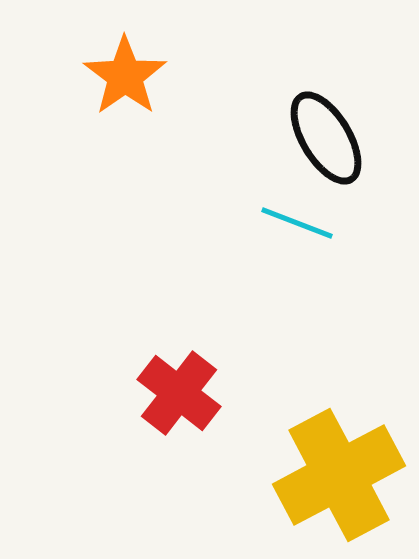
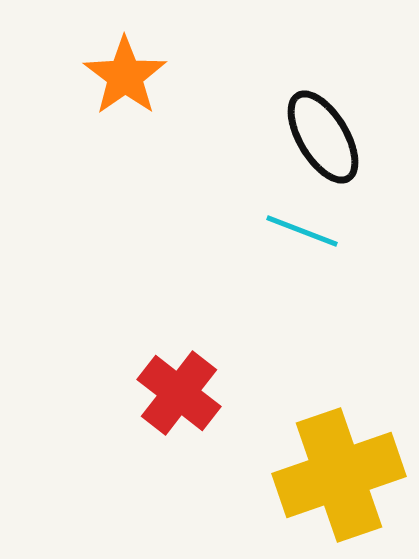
black ellipse: moved 3 px left, 1 px up
cyan line: moved 5 px right, 8 px down
yellow cross: rotated 9 degrees clockwise
